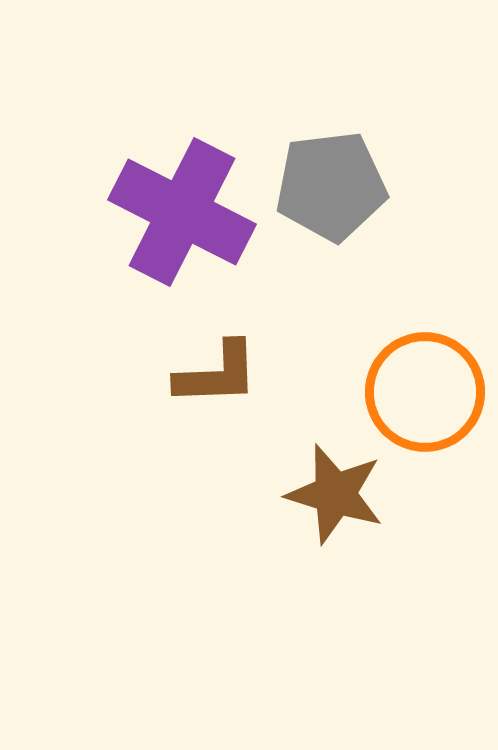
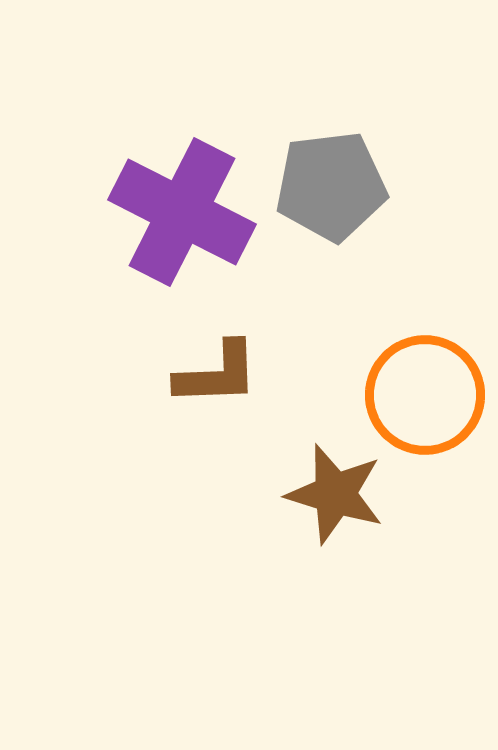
orange circle: moved 3 px down
